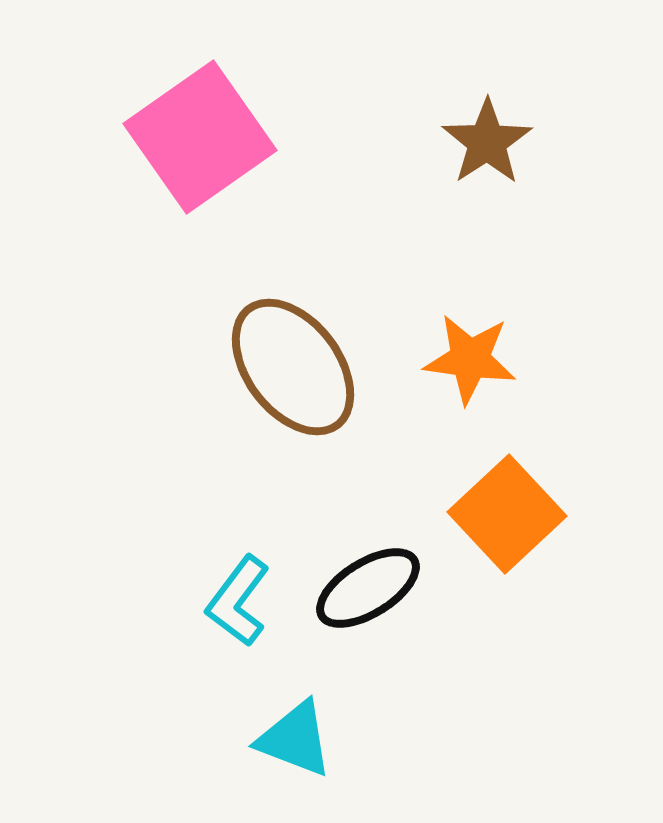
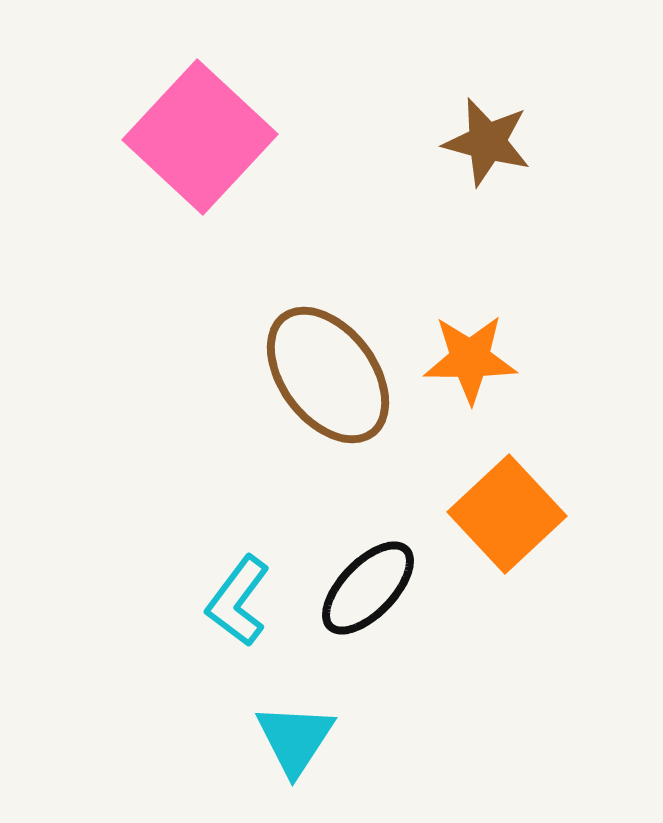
pink square: rotated 12 degrees counterclockwise
brown star: rotated 24 degrees counterclockwise
orange star: rotated 8 degrees counterclockwise
brown ellipse: moved 35 px right, 8 px down
black ellipse: rotated 14 degrees counterclockwise
cyan triangle: rotated 42 degrees clockwise
